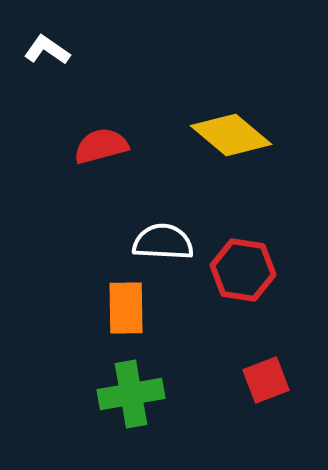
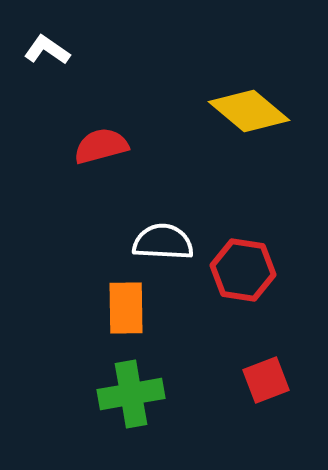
yellow diamond: moved 18 px right, 24 px up
